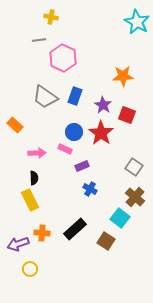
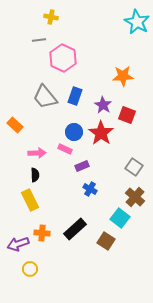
gray trapezoid: rotated 16 degrees clockwise
black semicircle: moved 1 px right, 3 px up
